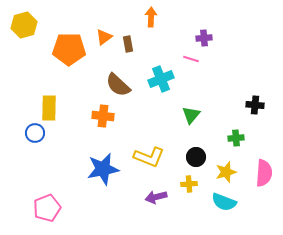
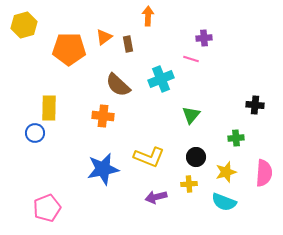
orange arrow: moved 3 px left, 1 px up
